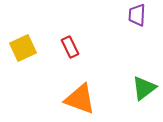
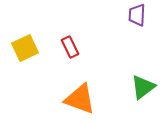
yellow square: moved 2 px right
green triangle: moved 1 px left, 1 px up
